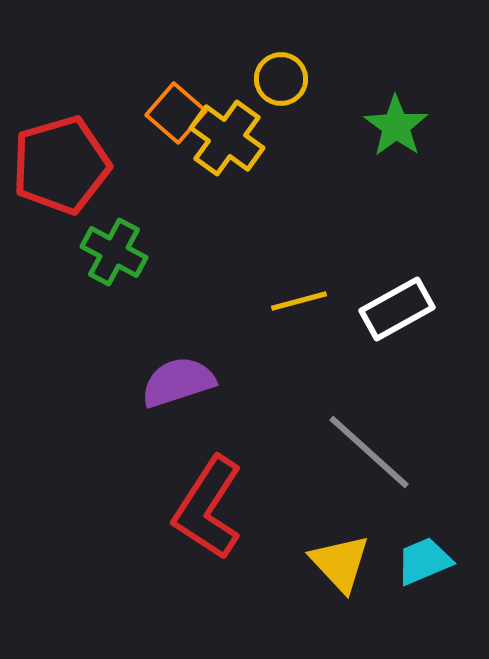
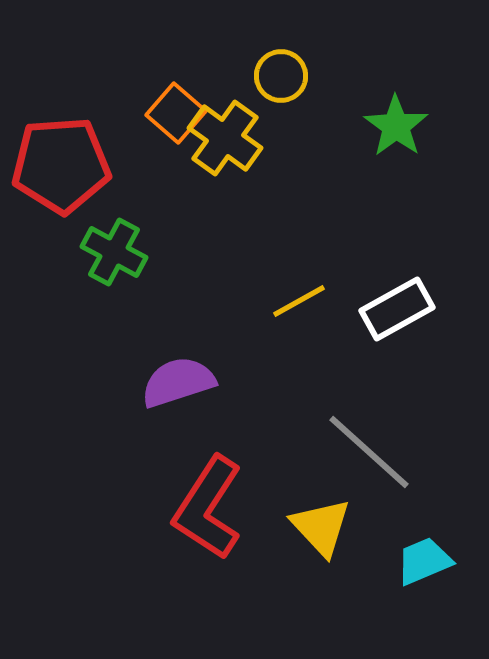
yellow circle: moved 3 px up
yellow cross: moved 2 px left
red pentagon: rotated 12 degrees clockwise
yellow line: rotated 14 degrees counterclockwise
yellow triangle: moved 19 px left, 36 px up
